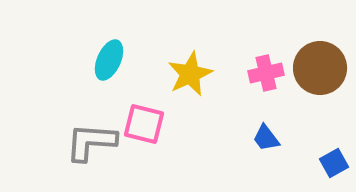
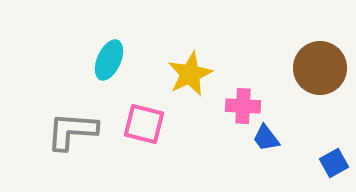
pink cross: moved 23 px left, 33 px down; rotated 16 degrees clockwise
gray L-shape: moved 19 px left, 11 px up
